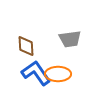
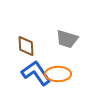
gray trapezoid: moved 3 px left; rotated 25 degrees clockwise
